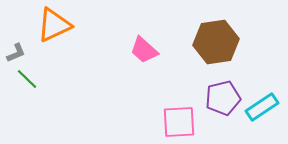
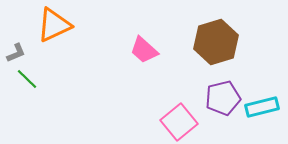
brown hexagon: rotated 9 degrees counterclockwise
cyan rectangle: rotated 20 degrees clockwise
pink square: rotated 36 degrees counterclockwise
